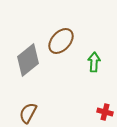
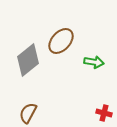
green arrow: rotated 96 degrees clockwise
red cross: moved 1 px left, 1 px down
